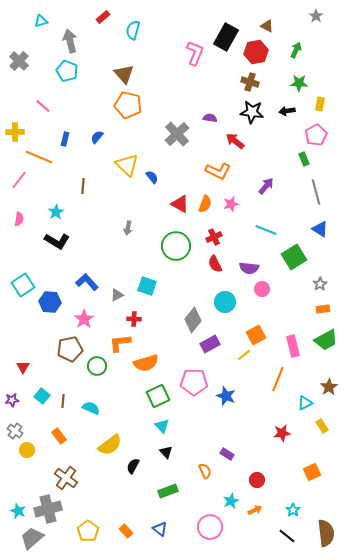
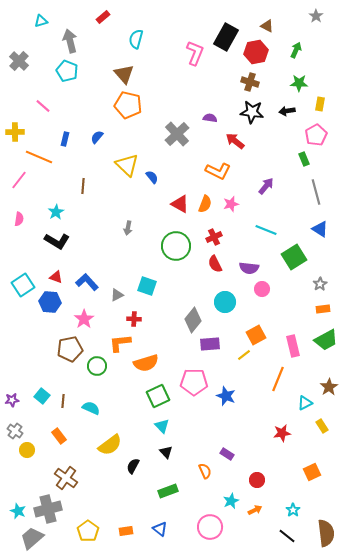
cyan semicircle at (133, 30): moved 3 px right, 9 px down
purple rectangle at (210, 344): rotated 24 degrees clockwise
red triangle at (23, 367): moved 33 px right, 90 px up; rotated 40 degrees counterclockwise
orange rectangle at (126, 531): rotated 56 degrees counterclockwise
